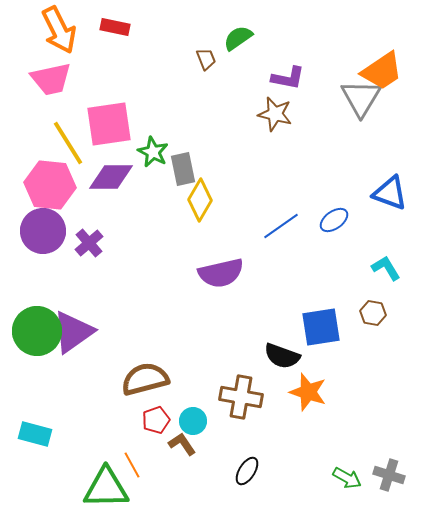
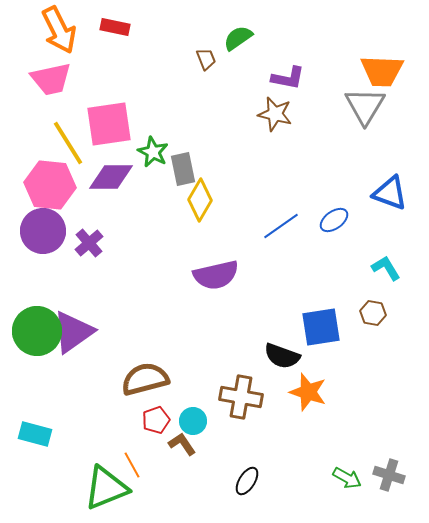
orange trapezoid: rotated 36 degrees clockwise
gray triangle: moved 4 px right, 8 px down
purple semicircle: moved 5 px left, 2 px down
black ellipse: moved 10 px down
green triangle: rotated 21 degrees counterclockwise
